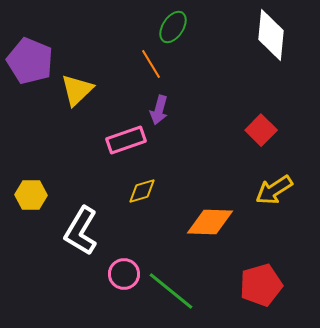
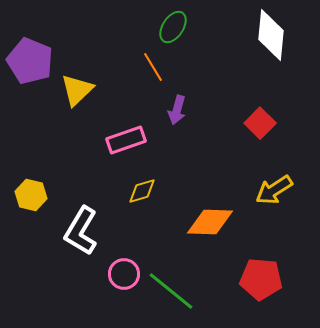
orange line: moved 2 px right, 3 px down
purple arrow: moved 18 px right
red square: moved 1 px left, 7 px up
yellow hexagon: rotated 12 degrees clockwise
red pentagon: moved 6 px up; rotated 21 degrees clockwise
